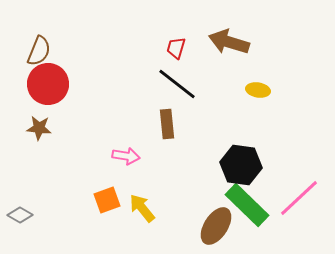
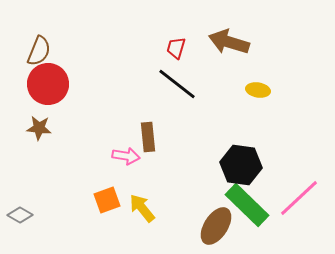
brown rectangle: moved 19 px left, 13 px down
